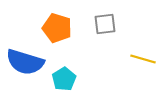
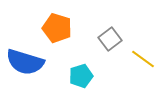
gray square: moved 5 px right, 15 px down; rotated 30 degrees counterclockwise
yellow line: rotated 20 degrees clockwise
cyan pentagon: moved 17 px right, 3 px up; rotated 15 degrees clockwise
